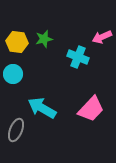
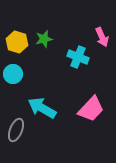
pink arrow: rotated 90 degrees counterclockwise
yellow hexagon: rotated 10 degrees clockwise
